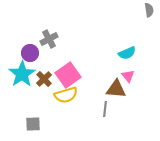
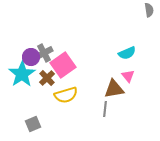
gray cross: moved 5 px left, 14 px down
purple circle: moved 1 px right, 4 px down
pink square: moved 5 px left, 10 px up
brown cross: moved 3 px right, 1 px up
brown triangle: moved 2 px left; rotated 15 degrees counterclockwise
gray square: rotated 21 degrees counterclockwise
